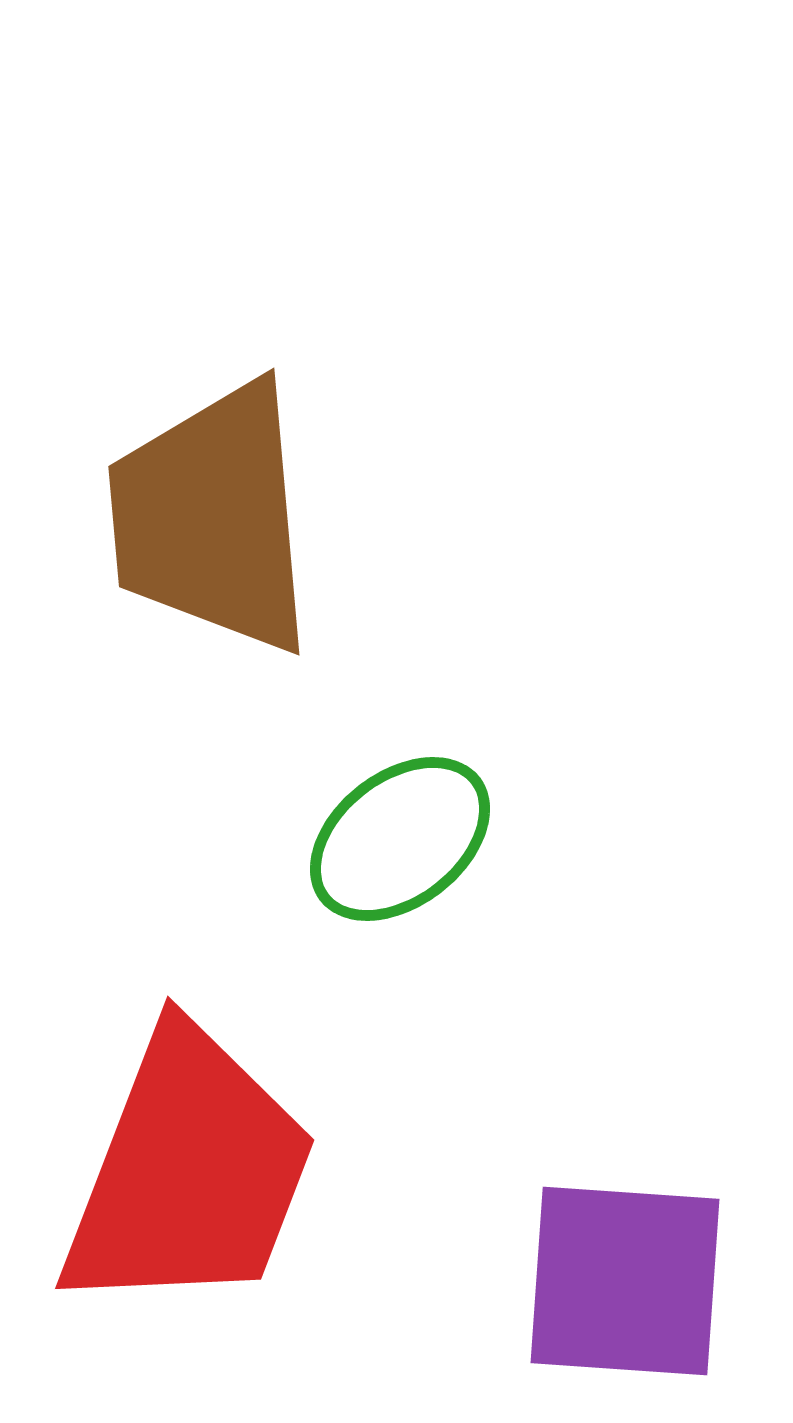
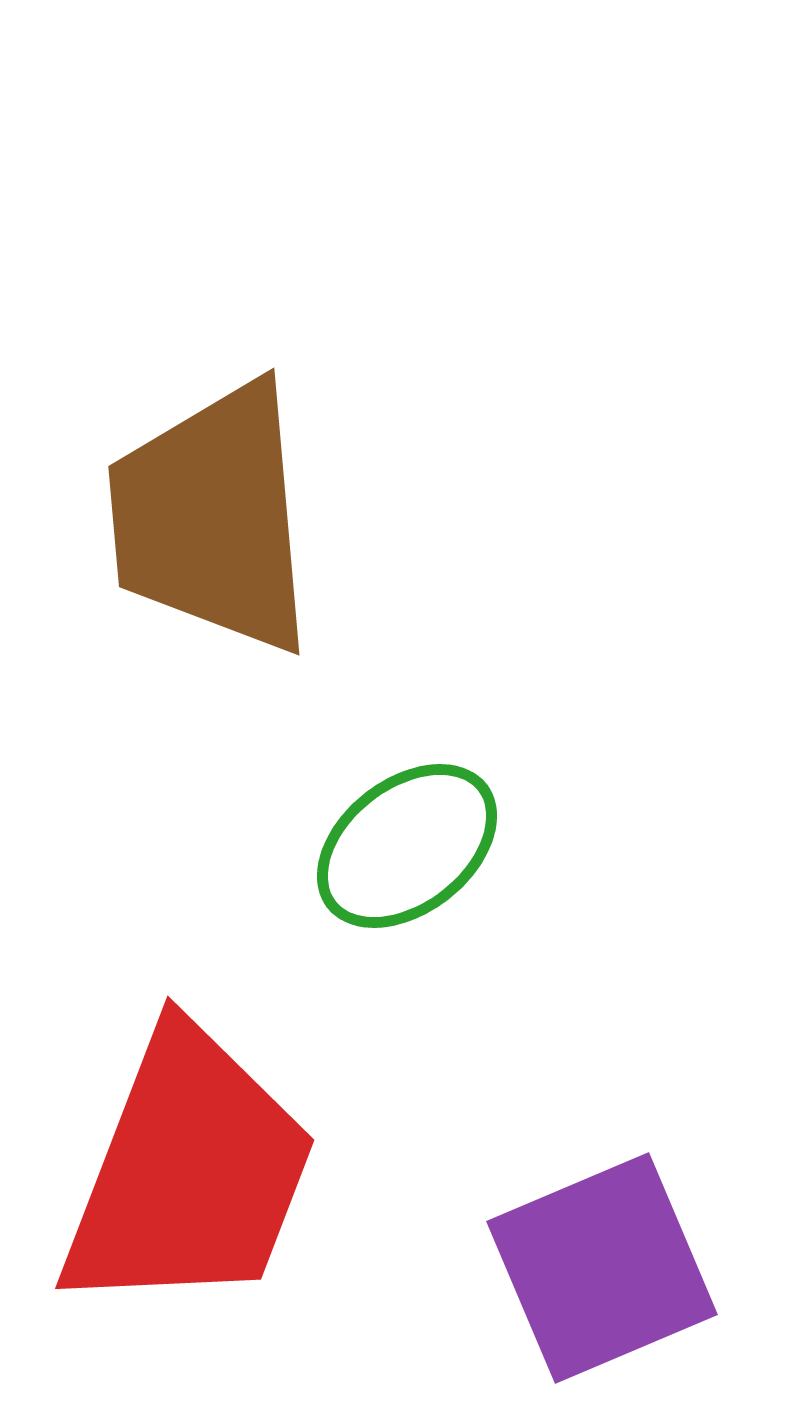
green ellipse: moved 7 px right, 7 px down
purple square: moved 23 px left, 13 px up; rotated 27 degrees counterclockwise
